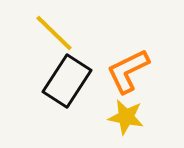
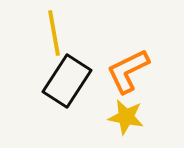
yellow line: rotated 36 degrees clockwise
